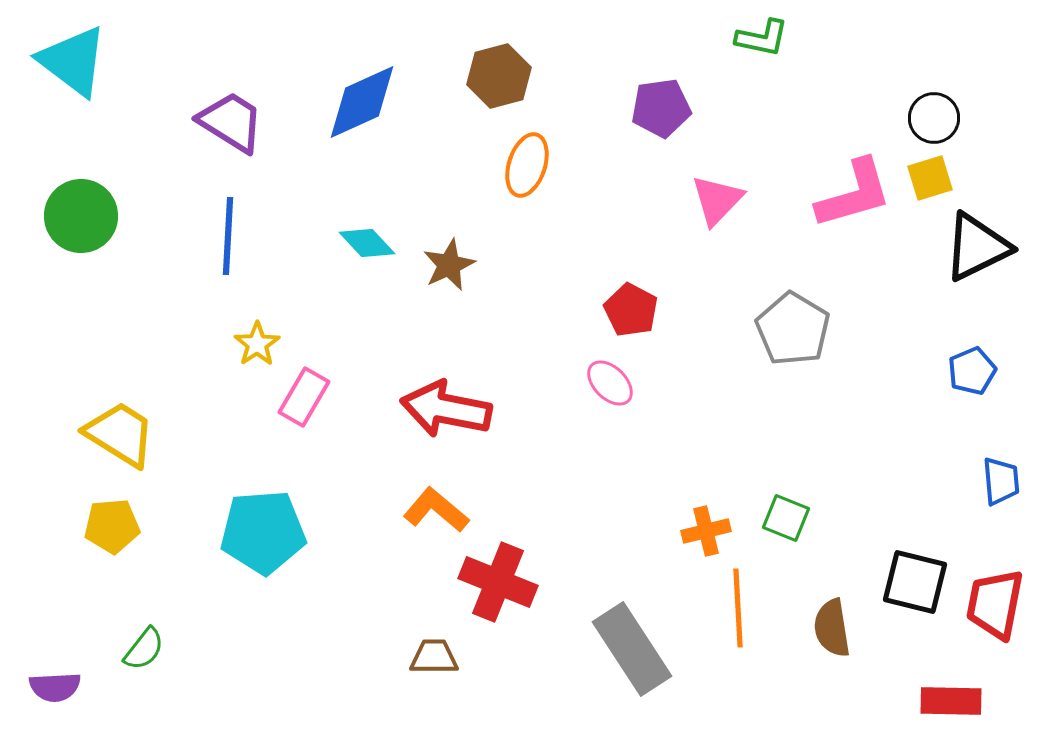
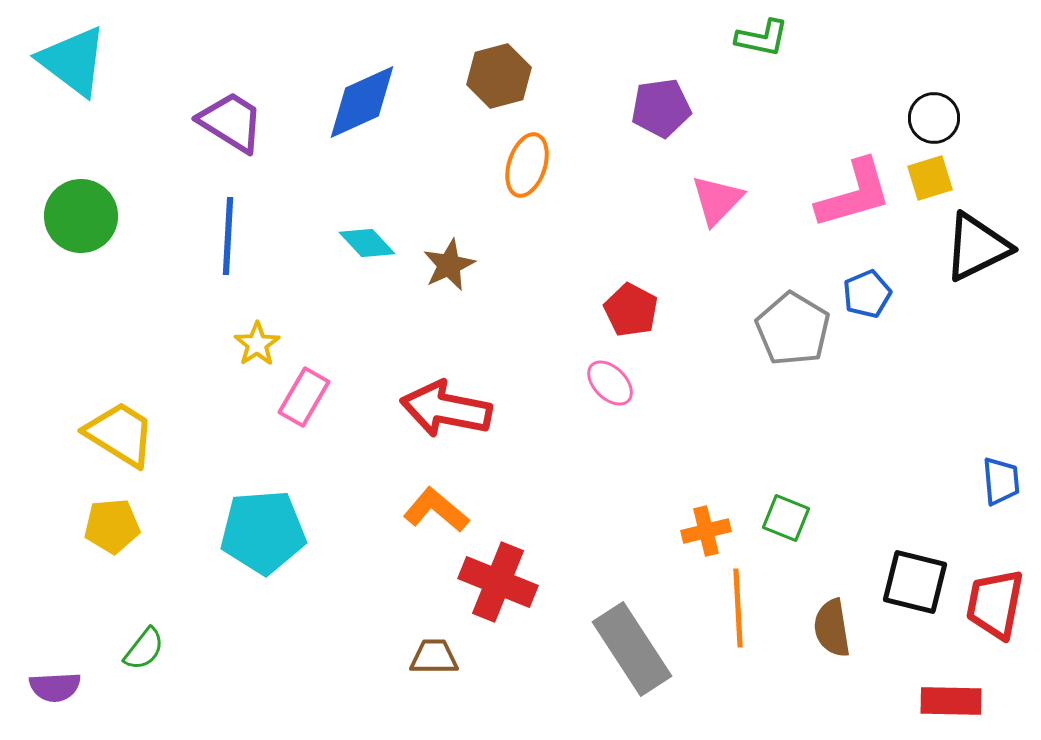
blue pentagon: moved 105 px left, 77 px up
